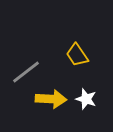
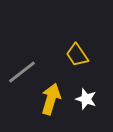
gray line: moved 4 px left
yellow arrow: rotated 76 degrees counterclockwise
